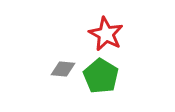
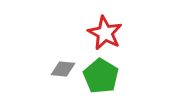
red star: moved 1 px left, 1 px up
